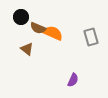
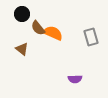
black circle: moved 1 px right, 3 px up
brown semicircle: rotated 28 degrees clockwise
brown triangle: moved 5 px left
purple semicircle: moved 2 px right, 1 px up; rotated 64 degrees clockwise
